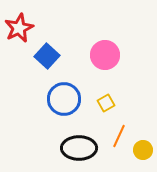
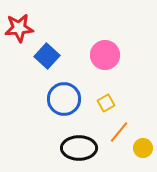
red star: rotated 20 degrees clockwise
orange line: moved 4 px up; rotated 15 degrees clockwise
yellow circle: moved 2 px up
